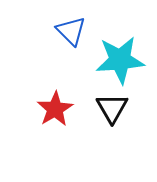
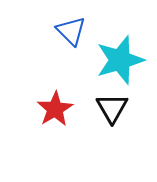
cyan star: rotated 12 degrees counterclockwise
